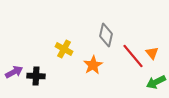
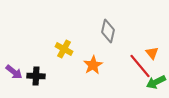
gray diamond: moved 2 px right, 4 px up
red line: moved 7 px right, 10 px down
purple arrow: rotated 66 degrees clockwise
